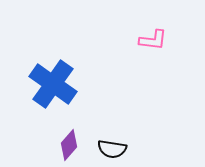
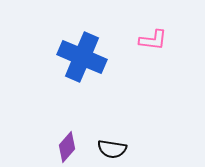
blue cross: moved 29 px right, 27 px up; rotated 12 degrees counterclockwise
purple diamond: moved 2 px left, 2 px down
